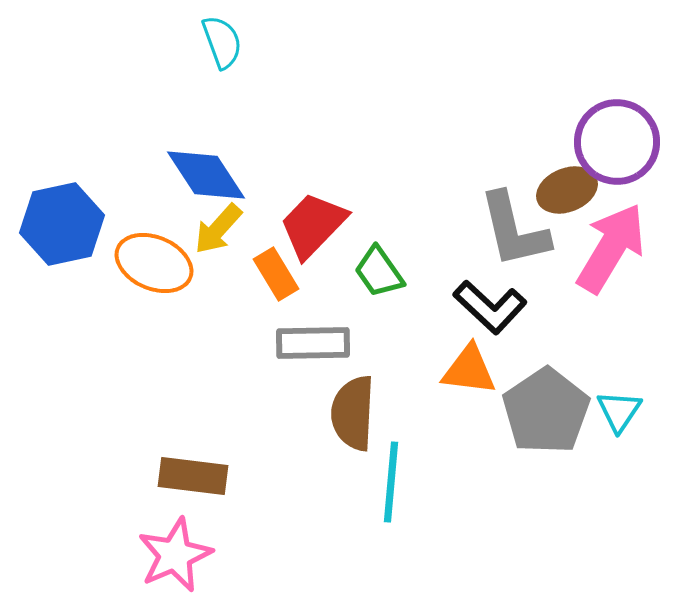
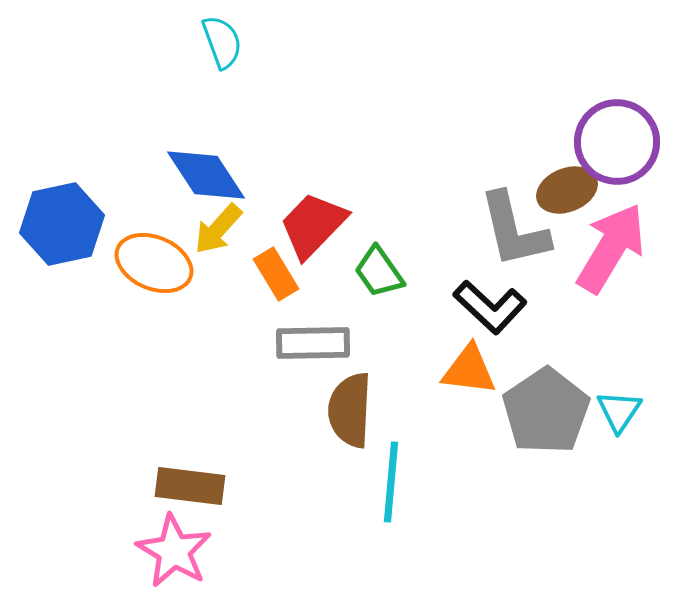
brown semicircle: moved 3 px left, 3 px up
brown rectangle: moved 3 px left, 10 px down
pink star: moved 1 px left, 4 px up; rotated 18 degrees counterclockwise
